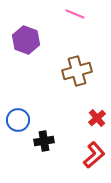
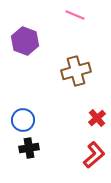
pink line: moved 1 px down
purple hexagon: moved 1 px left, 1 px down
brown cross: moved 1 px left
blue circle: moved 5 px right
black cross: moved 15 px left, 7 px down
